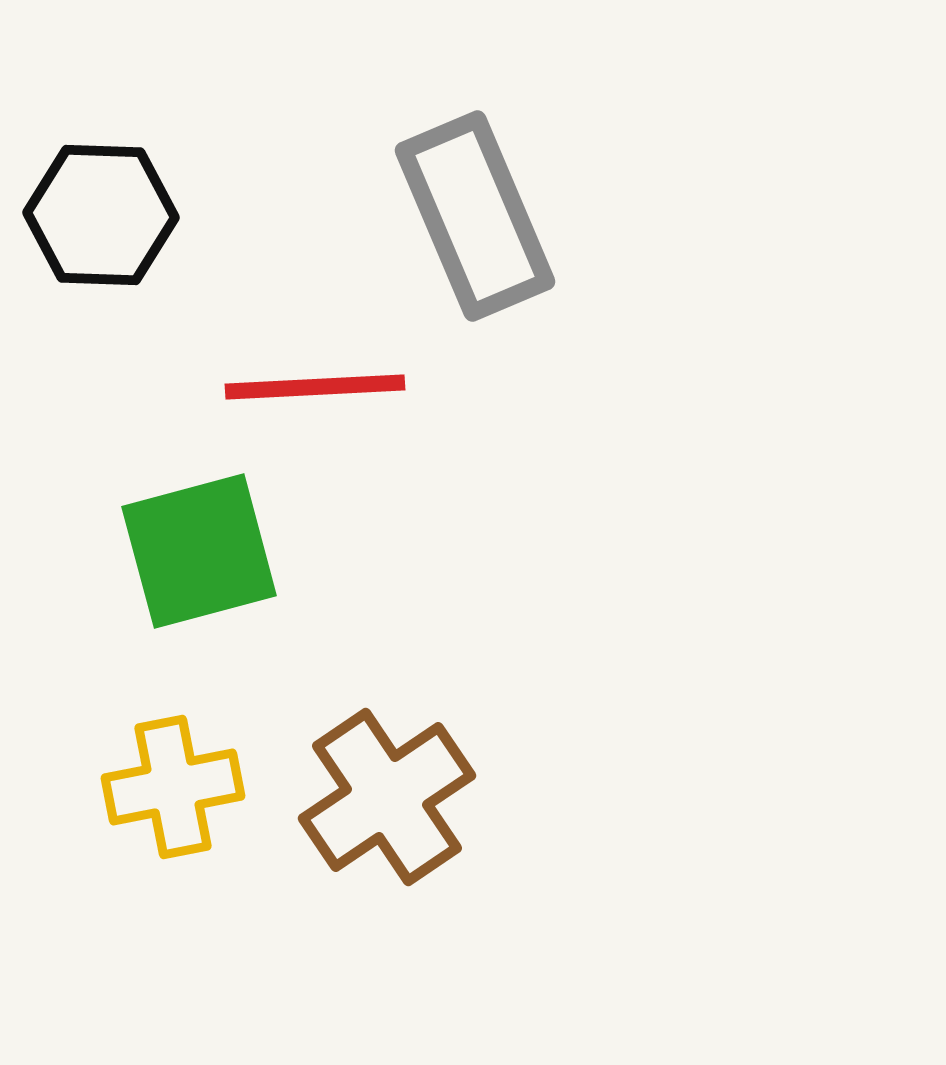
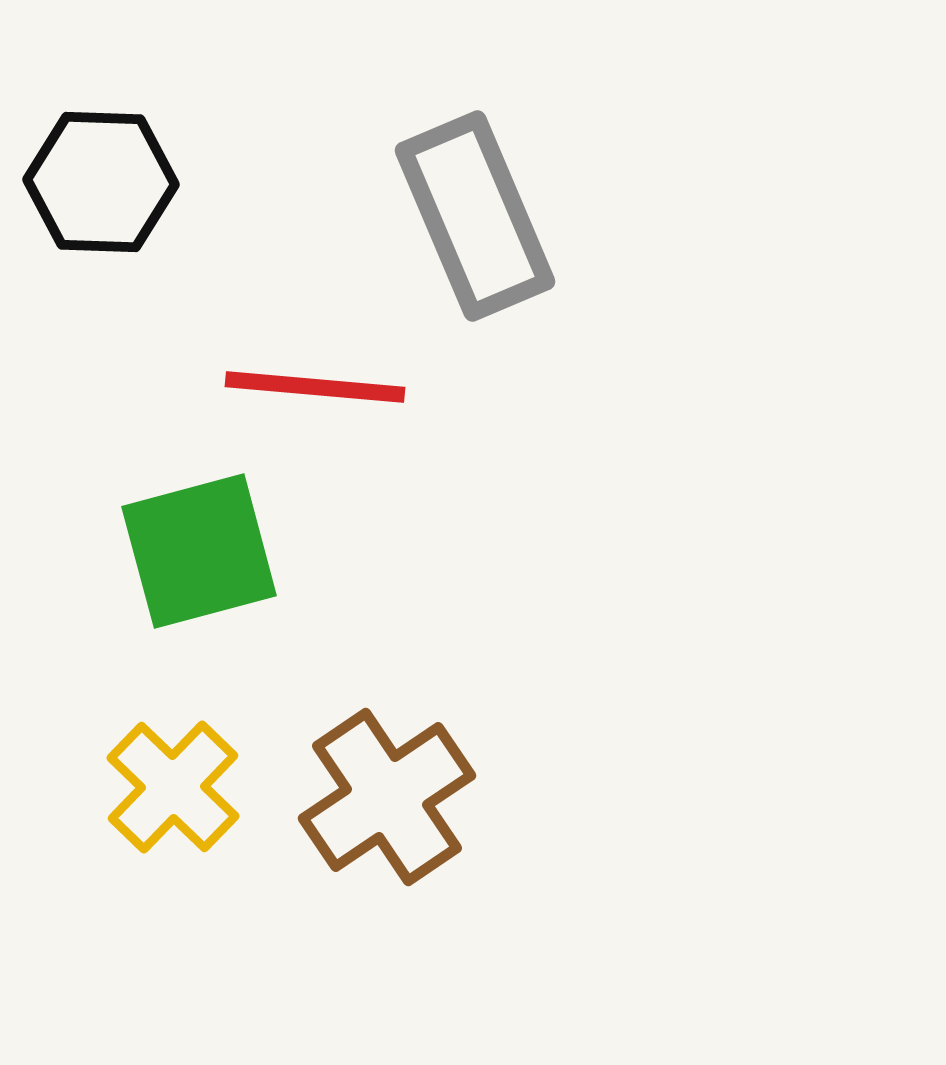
black hexagon: moved 33 px up
red line: rotated 8 degrees clockwise
yellow cross: rotated 35 degrees counterclockwise
